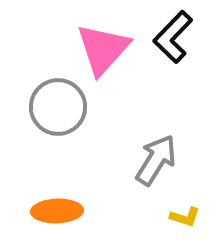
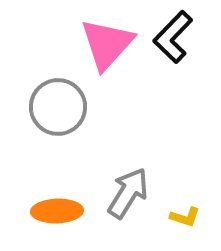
pink triangle: moved 4 px right, 5 px up
gray arrow: moved 28 px left, 33 px down
